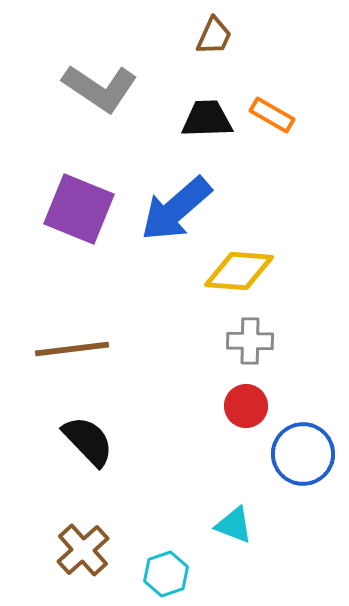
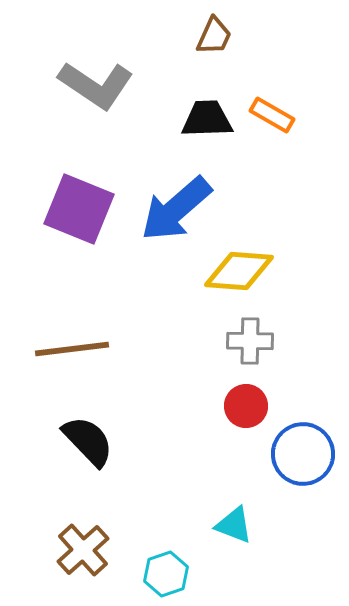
gray L-shape: moved 4 px left, 3 px up
